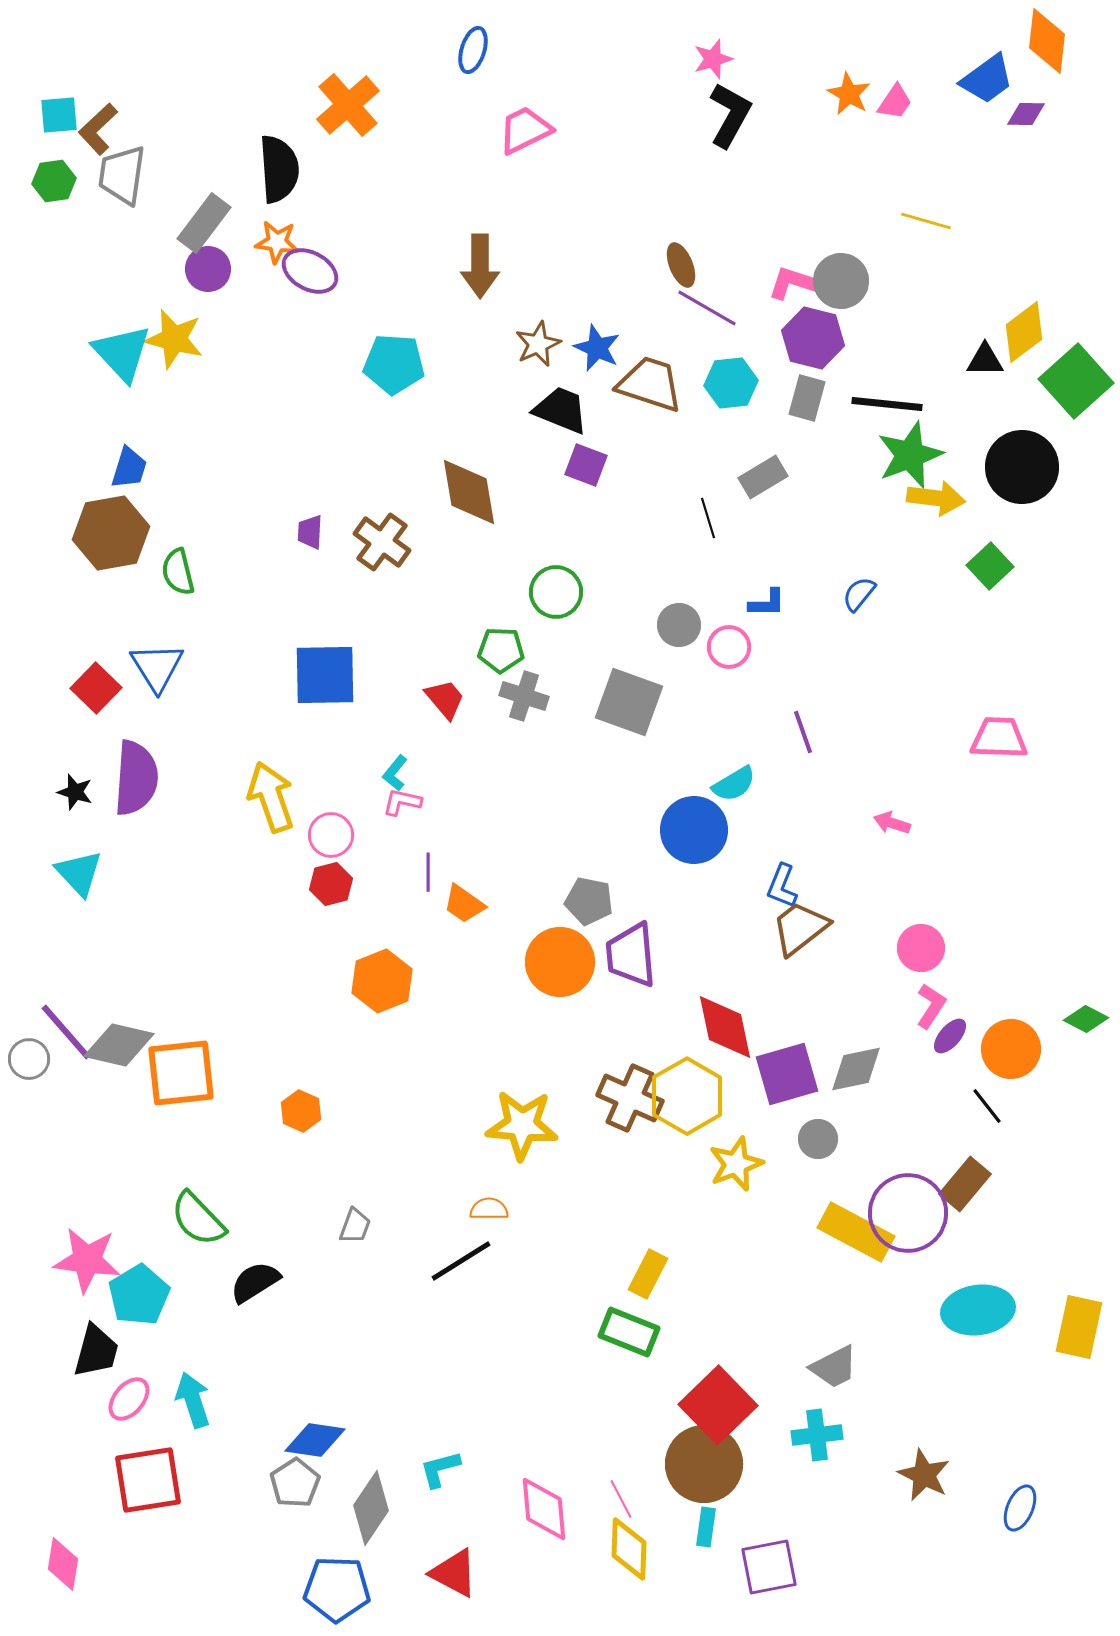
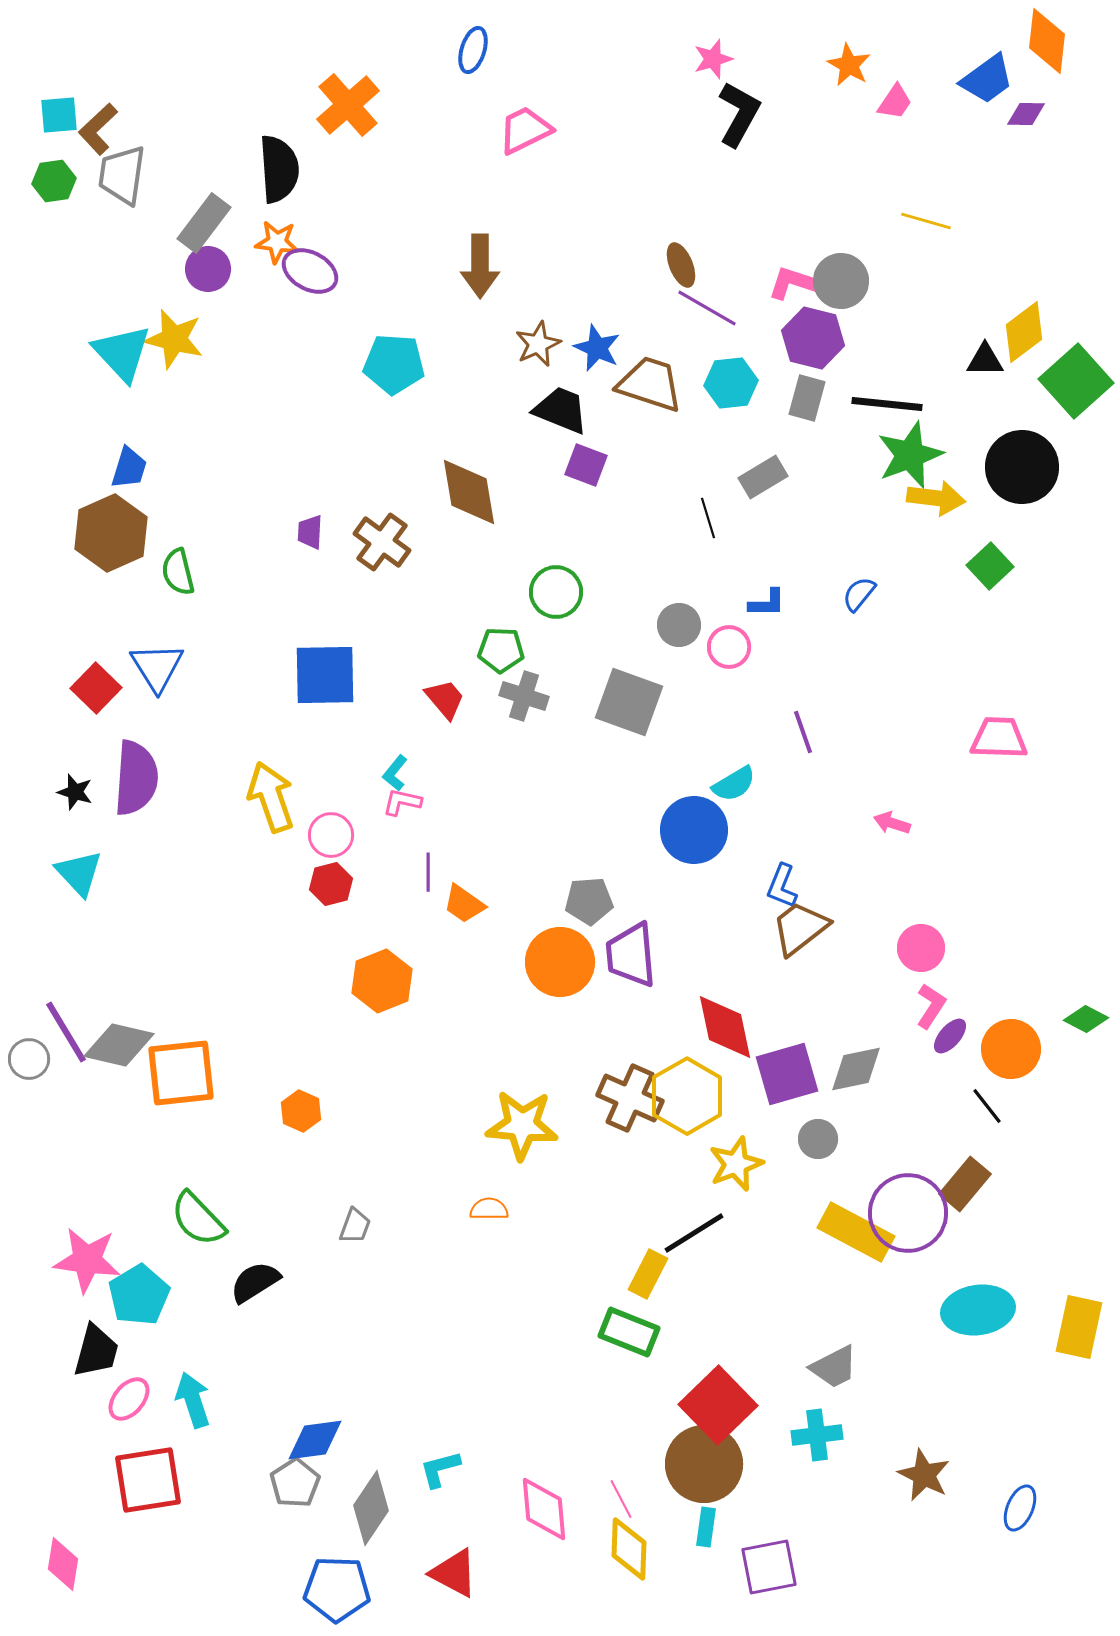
orange star at (849, 94): moved 29 px up
black L-shape at (730, 115): moved 9 px right, 1 px up
brown hexagon at (111, 533): rotated 14 degrees counterclockwise
gray pentagon at (589, 901): rotated 15 degrees counterclockwise
purple line at (66, 1032): rotated 10 degrees clockwise
black line at (461, 1261): moved 233 px right, 28 px up
blue diamond at (315, 1440): rotated 16 degrees counterclockwise
